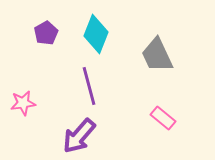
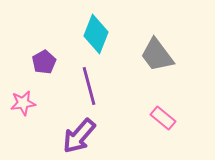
purple pentagon: moved 2 px left, 29 px down
gray trapezoid: rotated 12 degrees counterclockwise
